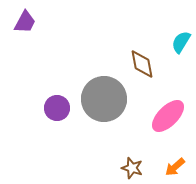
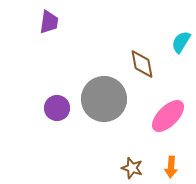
purple trapezoid: moved 24 px right; rotated 20 degrees counterclockwise
orange arrow: moved 4 px left; rotated 45 degrees counterclockwise
